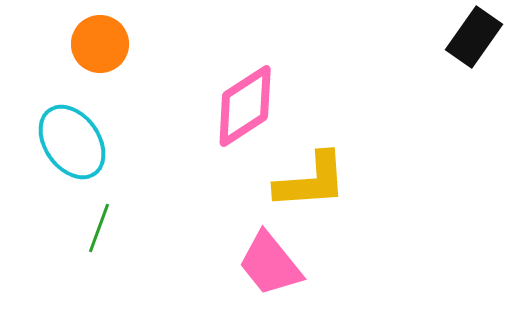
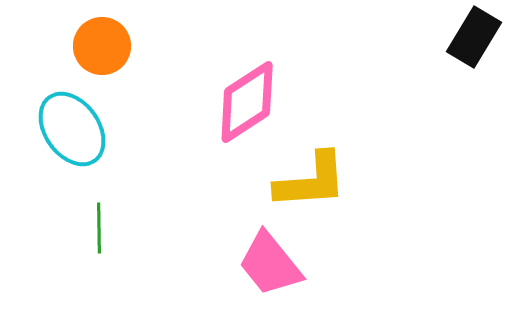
black rectangle: rotated 4 degrees counterclockwise
orange circle: moved 2 px right, 2 px down
pink diamond: moved 2 px right, 4 px up
cyan ellipse: moved 13 px up
green line: rotated 21 degrees counterclockwise
